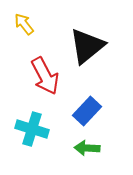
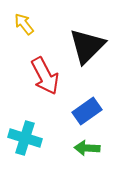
black triangle: rotated 6 degrees counterclockwise
blue rectangle: rotated 12 degrees clockwise
cyan cross: moved 7 px left, 9 px down
